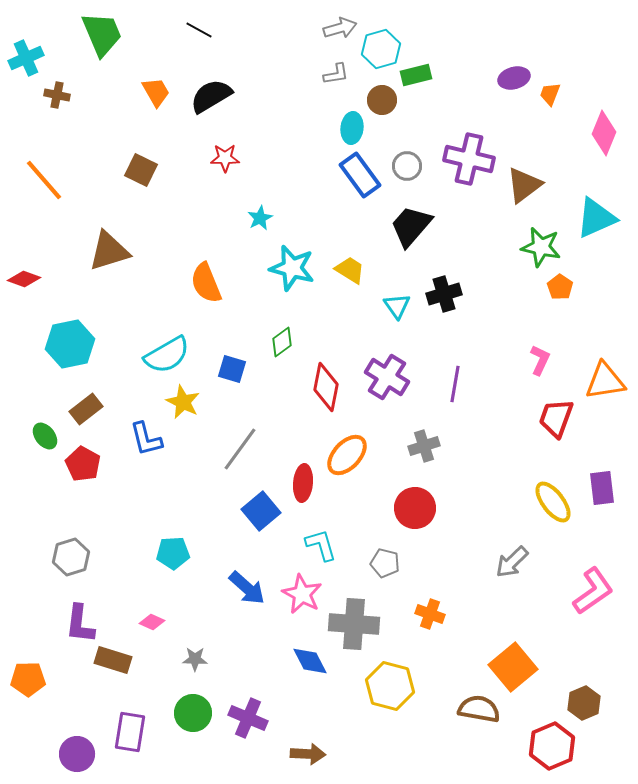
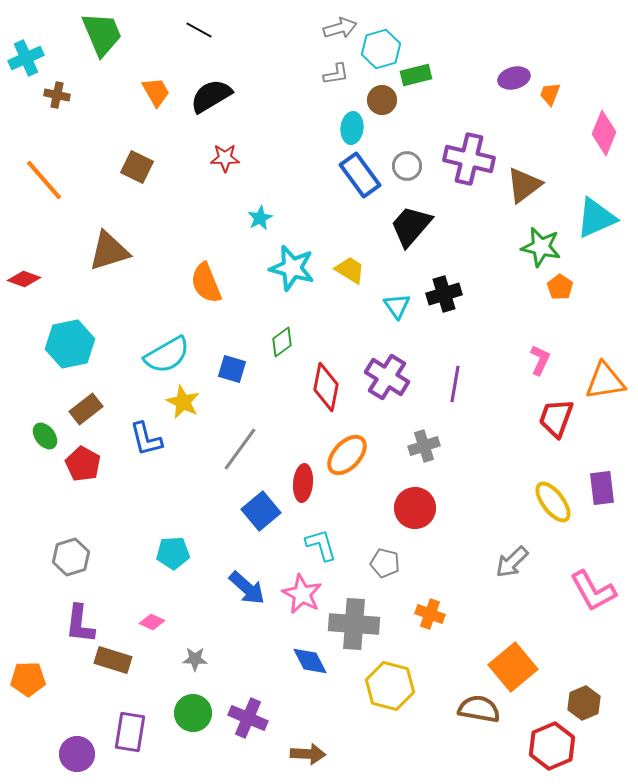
brown square at (141, 170): moved 4 px left, 3 px up
pink L-shape at (593, 591): rotated 96 degrees clockwise
